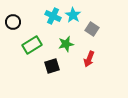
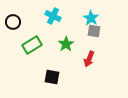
cyan star: moved 18 px right, 3 px down
gray square: moved 2 px right, 2 px down; rotated 24 degrees counterclockwise
green star: rotated 21 degrees counterclockwise
black square: moved 11 px down; rotated 28 degrees clockwise
